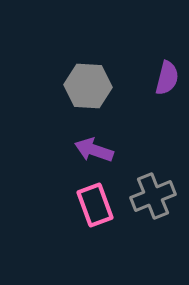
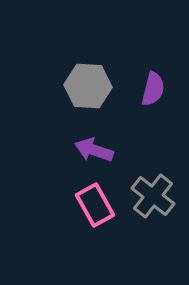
purple semicircle: moved 14 px left, 11 px down
gray cross: rotated 30 degrees counterclockwise
pink rectangle: rotated 9 degrees counterclockwise
